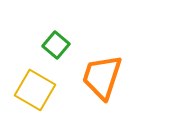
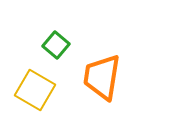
orange trapezoid: rotated 9 degrees counterclockwise
